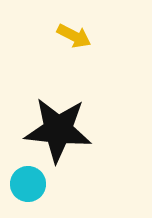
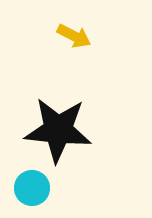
cyan circle: moved 4 px right, 4 px down
